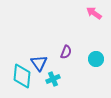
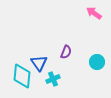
cyan circle: moved 1 px right, 3 px down
